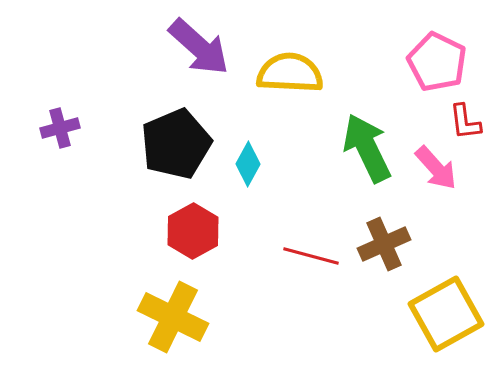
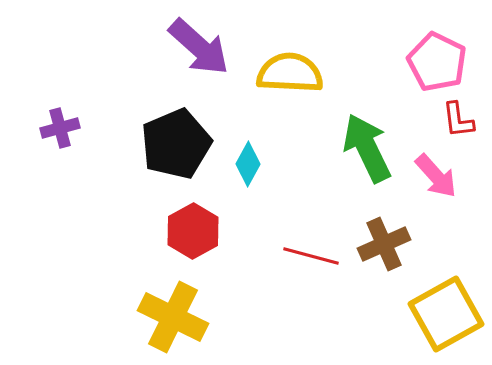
red L-shape: moved 7 px left, 2 px up
pink arrow: moved 8 px down
